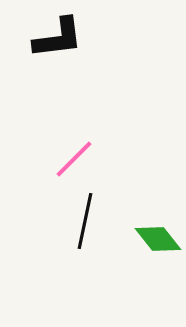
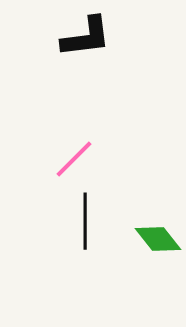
black L-shape: moved 28 px right, 1 px up
black line: rotated 12 degrees counterclockwise
